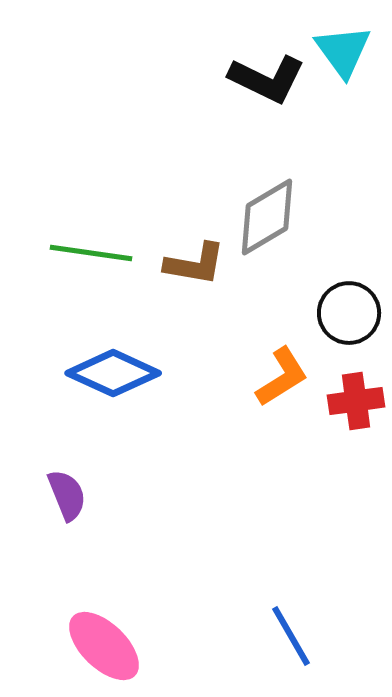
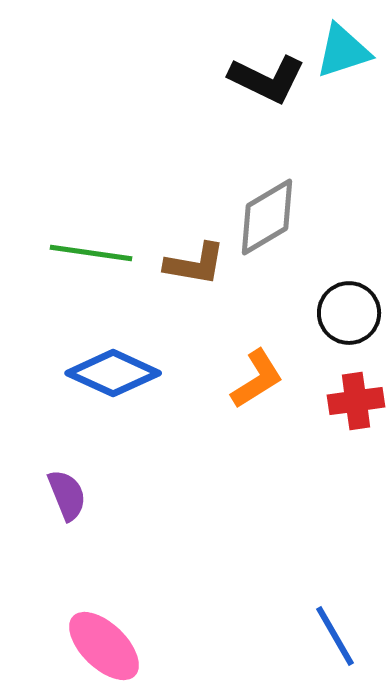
cyan triangle: rotated 48 degrees clockwise
orange L-shape: moved 25 px left, 2 px down
blue line: moved 44 px right
